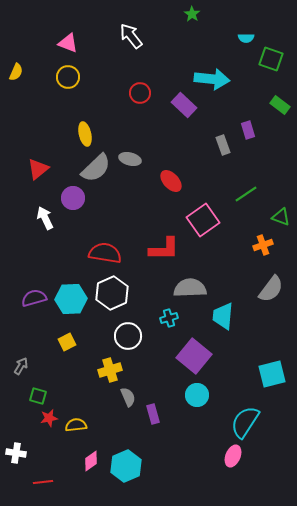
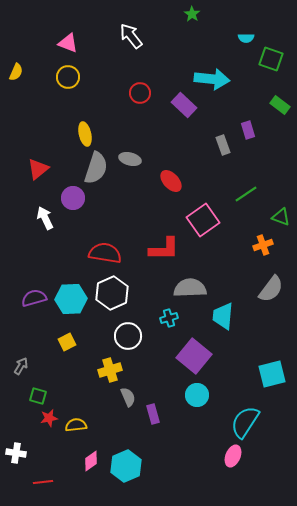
gray semicircle at (96, 168): rotated 28 degrees counterclockwise
